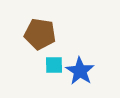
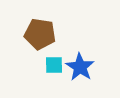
blue star: moved 4 px up
